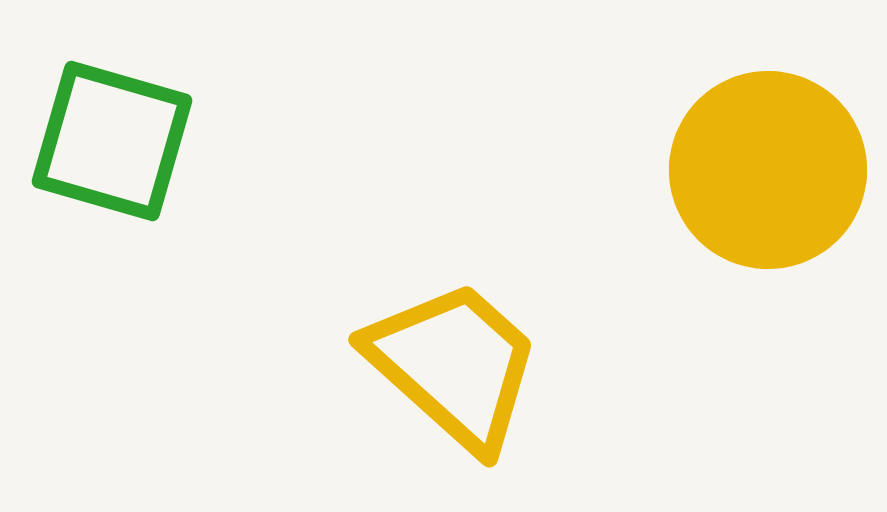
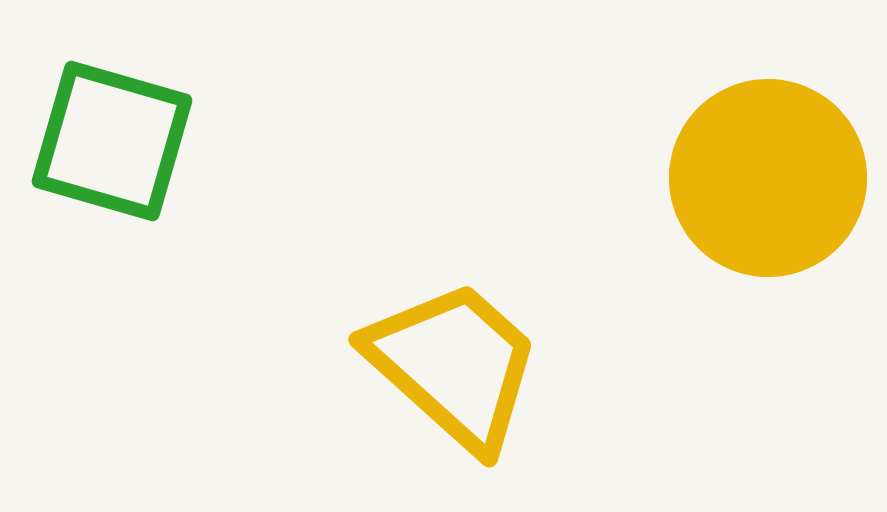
yellow circle: moved 8 px down
